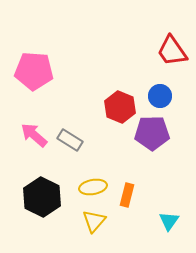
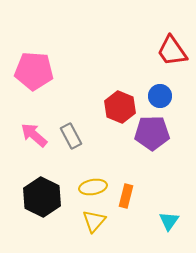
gray rectangle: moved 1 px right, 4 px up; rotated 30 degrees clockwise
orange rectangle: moved 1 px left, 1 px down
